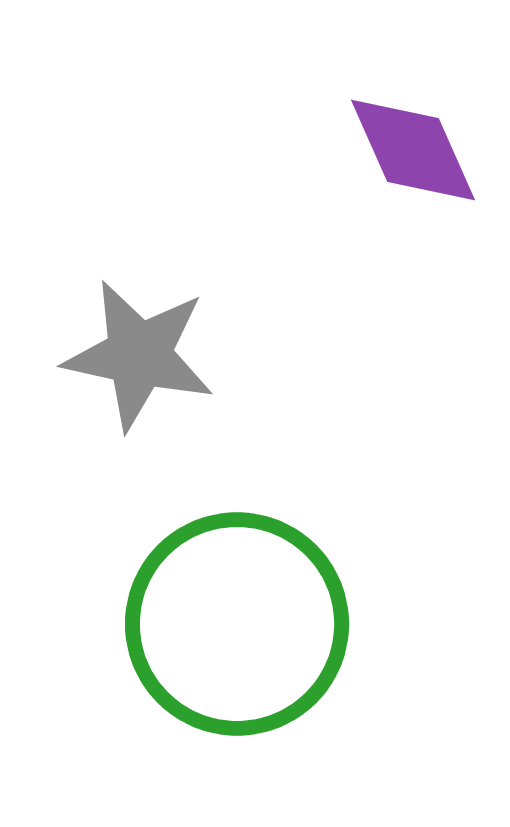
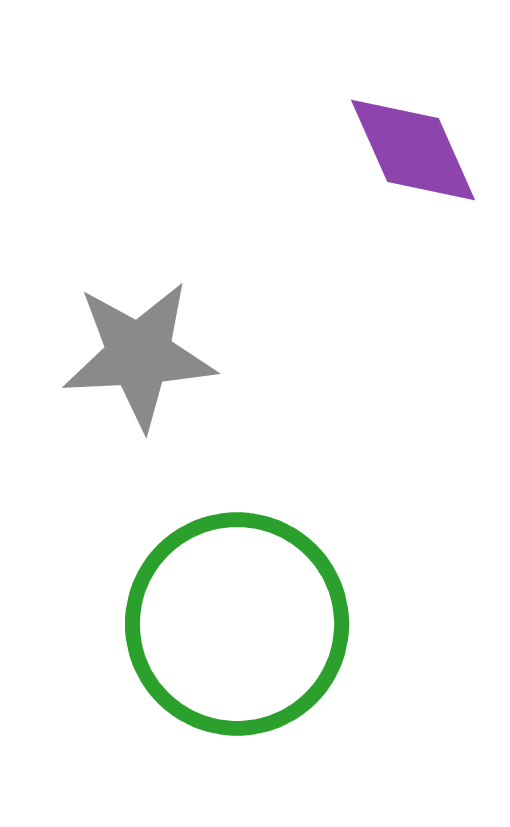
gray star: rotated 15 degrees counterclockwise
